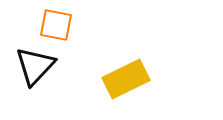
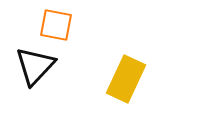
yellow rectangle: rotated 39 degrees counterclockwise
